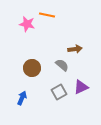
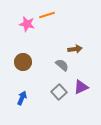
orange line: rotated 28 degrees counterclockwise
brown circle: moved 9 px left, 6 px up
gray square: rotated 14 degrees counterclockwise
